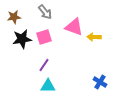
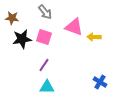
brown star: moved 2 px left, 1 px down; rotated 16 degrees clockwise
pink square: rotated 35 degrees clockwise
cyan triangle: moved 1 px left, 1 px down
